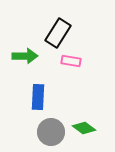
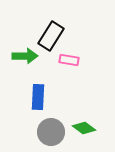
black rectangle: moved 7 px left, 3 px down
pink rectangle: moved 2 px left, 1 px up
